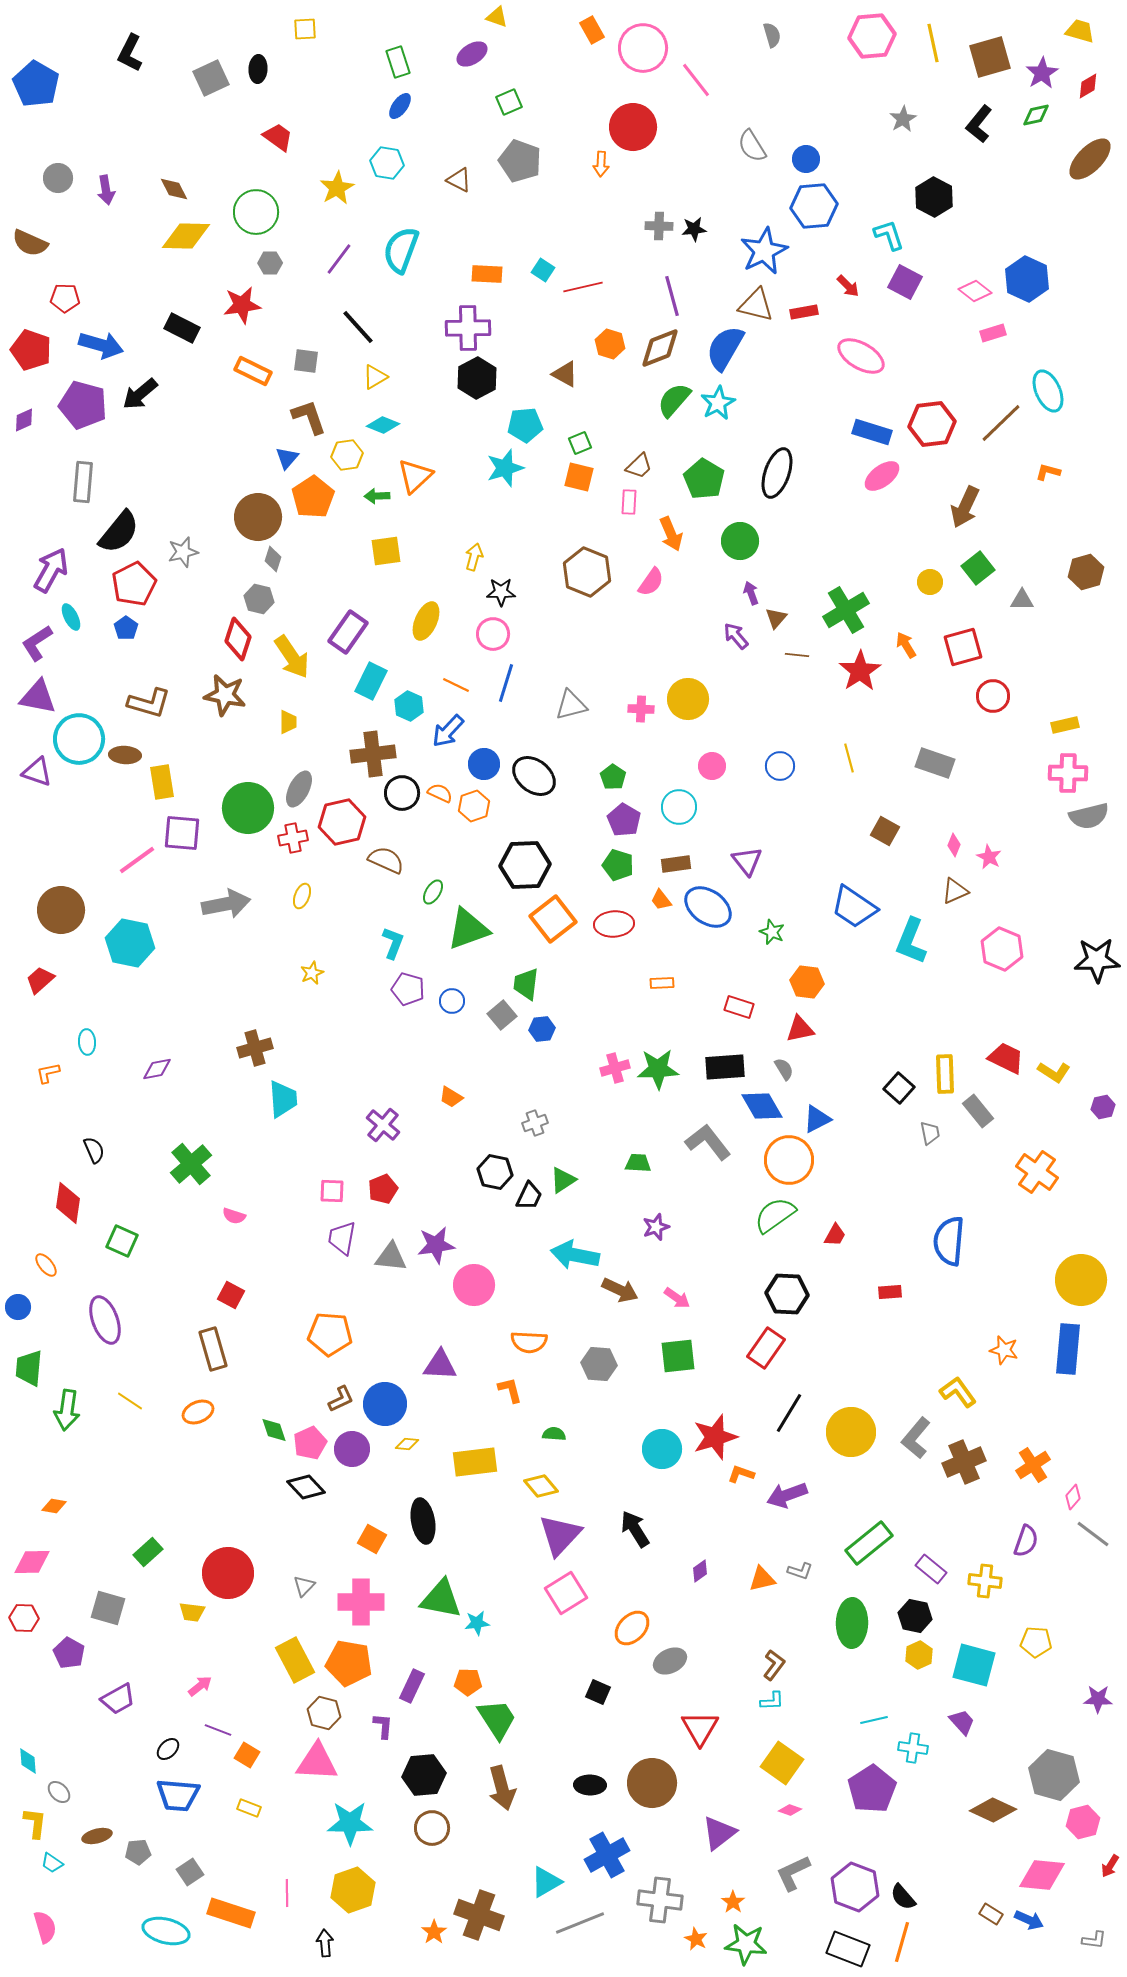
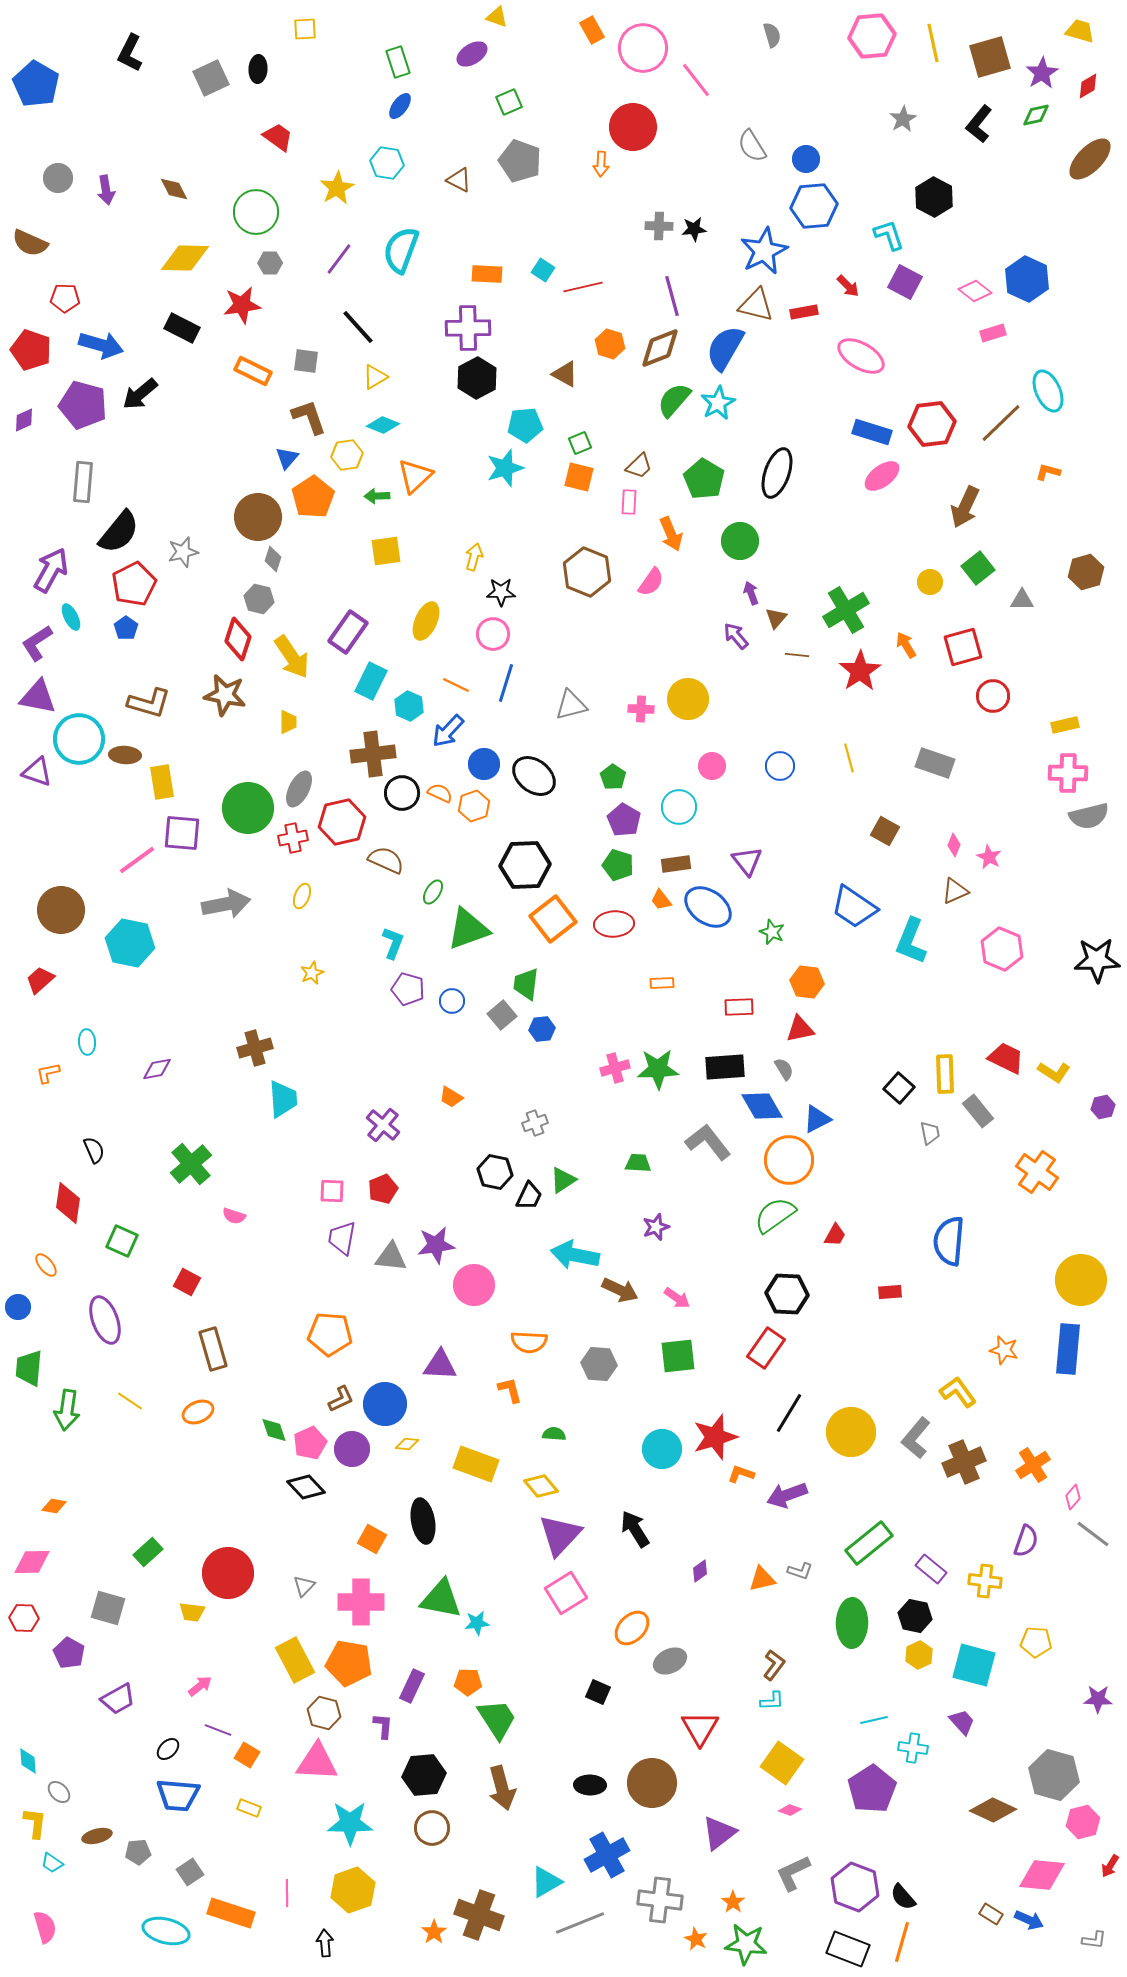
yellow diamond at (186, 236): moved 1 px left, 22 px down
red rectangle at (739, 1007): rotated 20 degrees counterclockwise
red square at (231, 1295): moved 44 px left, 13 px up
yellow rectangle at (475, 1462): moved 1 px right, 2 px down; rotated 27 degrees clockwise
